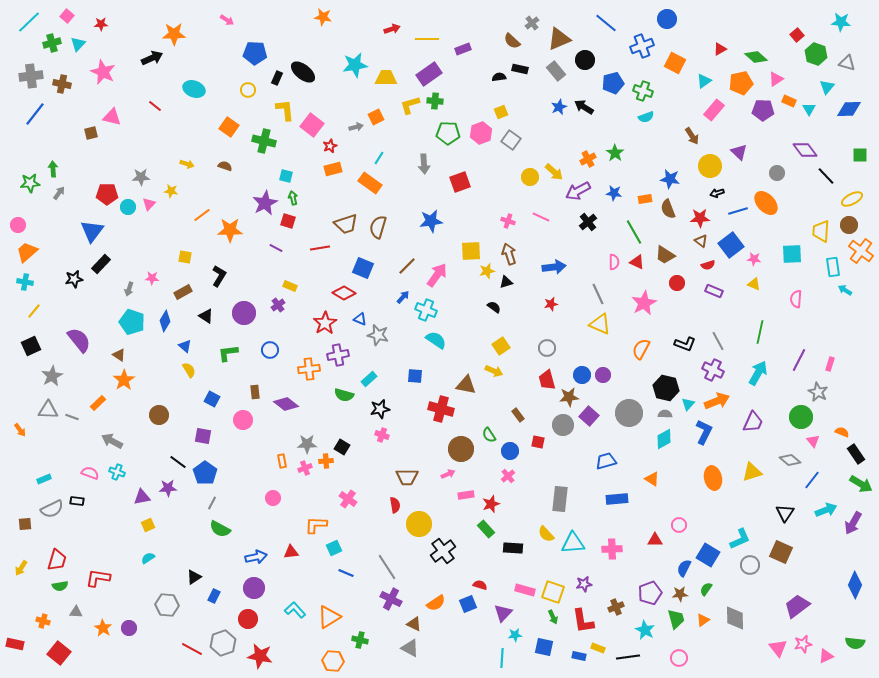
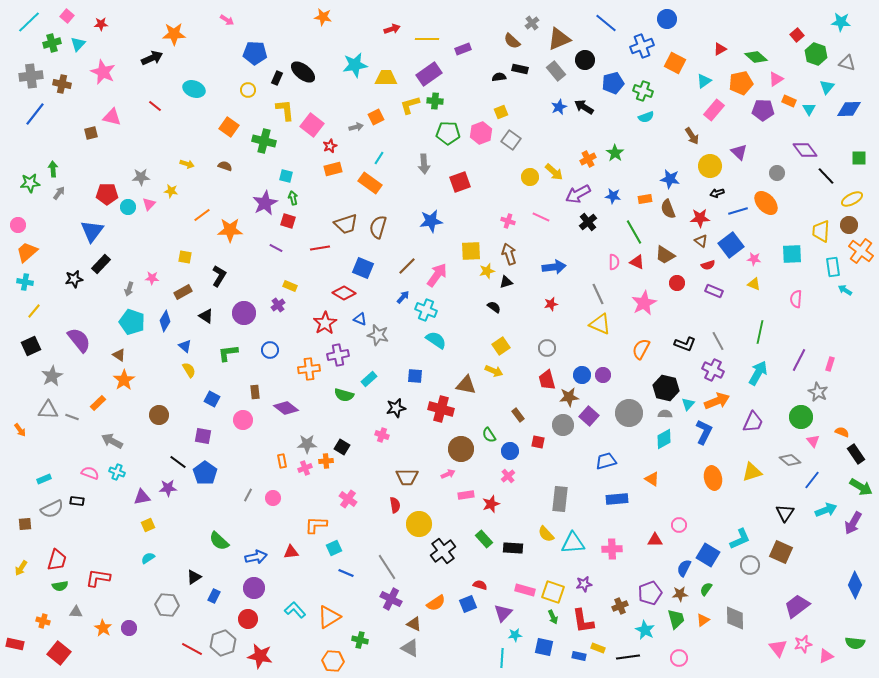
green square at (860, 155): moved 1 px left, 3 px down
purple arrow at (578, 191): moved 3 px down
blue star at (614, 193): moved 1 px left, 3 px down
purple diamond at (286, 404): moved 4 px down
black star at (380, 409): moved 16 px right, 1 px up
green arrow at (861, 484): moved 3 px down
gray line at (212, 503): moved 36 px right, 8 px up
green semicircle at (220, 529): moved 1 px left, 12 px down; rotated 15 degrees clockwise
green rectangle at (486, 529): moved 2 px left, 10 px down
brown cross at (616, 607): moved 4 px right, 1 px up
